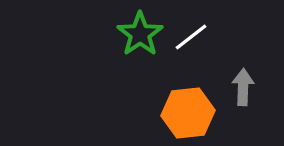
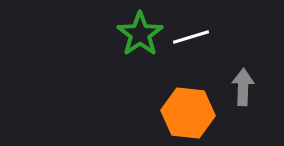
white line: rotated 21 degrees clockwise
orange hexagon: rotated 12 degrees clockwise
